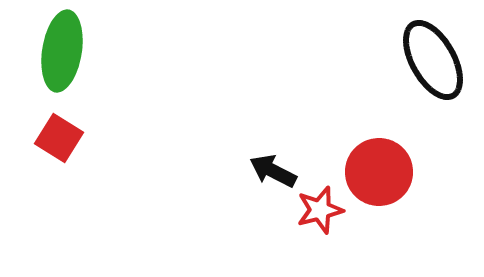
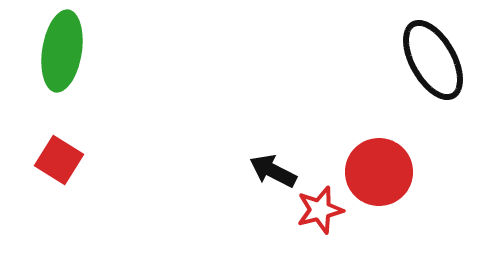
red square: moved 22 px down
